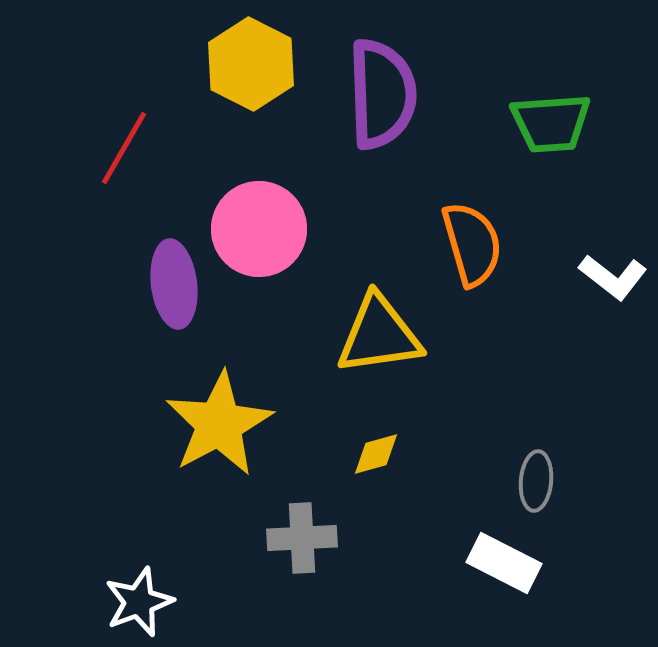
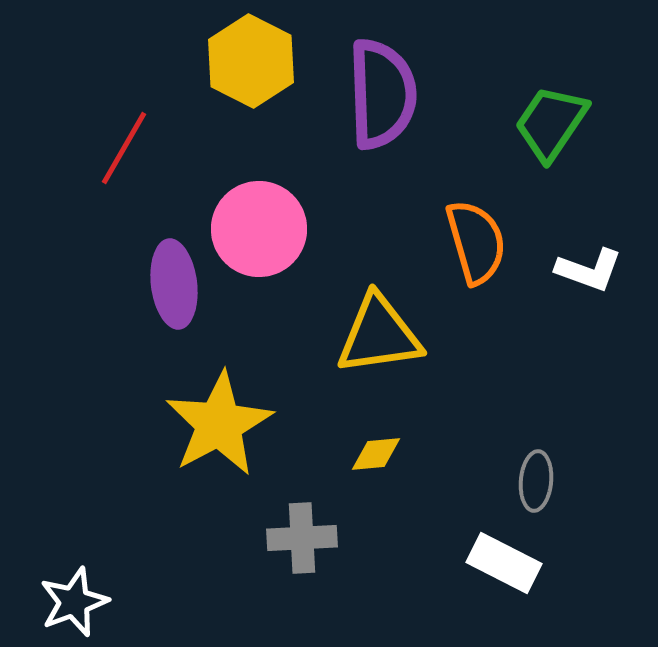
yellow hexagon: moved 3 px up
green trapezoid: rotated 128 degrees clockwise
orange semicircle: moved 4 px right, 2 px up
white L-shape: moved 24 px left, 7 px up; rotated 18 degrees counterclockwise
yellow diamond: rotated 10 degrees clockwise
white star: moved 65 px left
